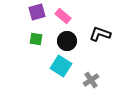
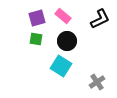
purple square: moved 6 px down
black L-shape: moved 15 px up; rotated 135 degrees clockwise
gray cross: moved 6 px right, 2 px down
